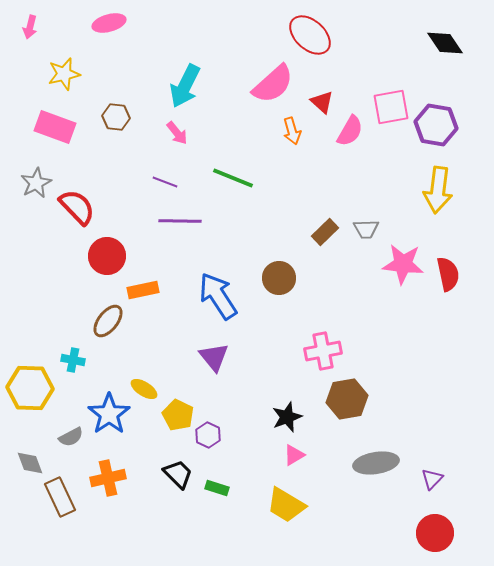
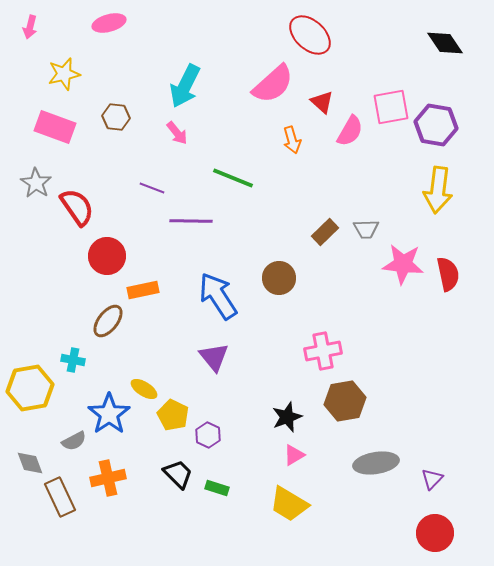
orange arrow at (292, 131): moved 9 px down
purple line at (165, 182): moved 13 px left, 6 px down
gray star at (36, 183): rotated 12 degrees counterclockwise
red semicircle at (77, 207): rotated 9 degrees clockwise
purple line at (180, 221): moved 11 px right
yellow hexagon at (30, 388): rotated 12 degrees counterclockwise
brown hexagon at (347, 399): moved 2 px left, 2 px down
yellow pentagon at (178, 415): moved 5 px left
gray semicircle at (71, 437): moved 3 px right, 4 px down
yellow trapezoid at (286, 505): moved 3 px right, 1 px up
